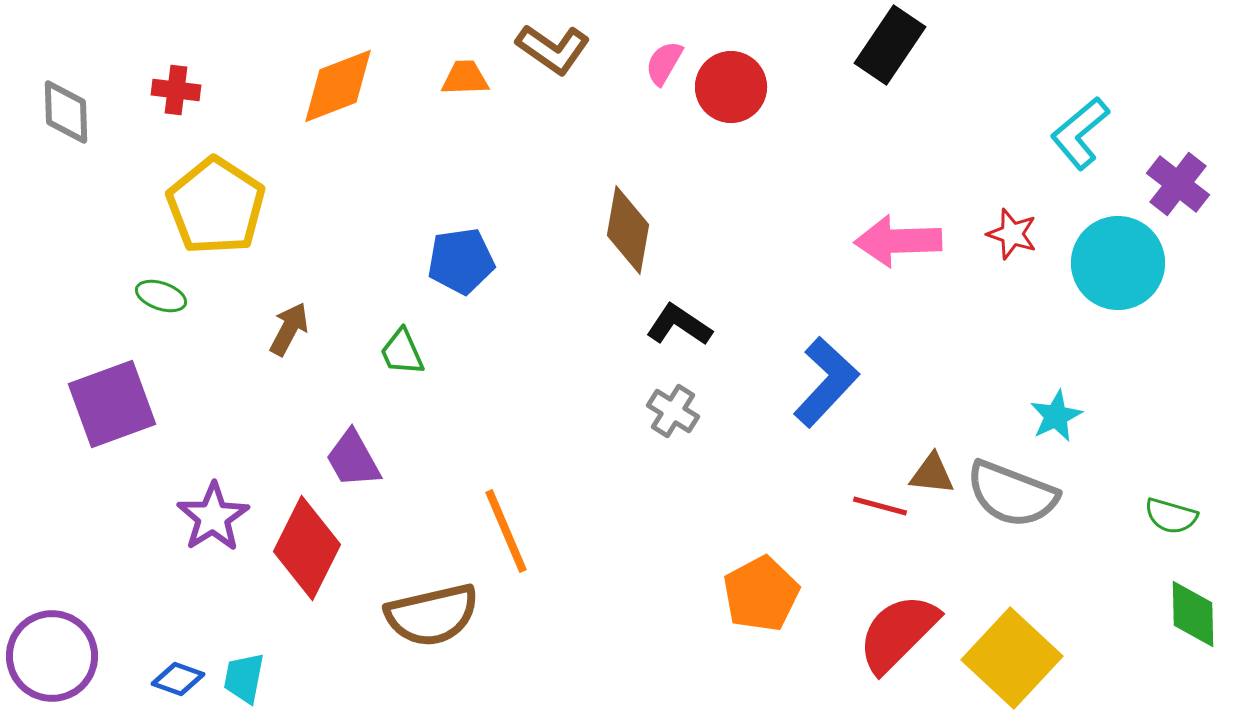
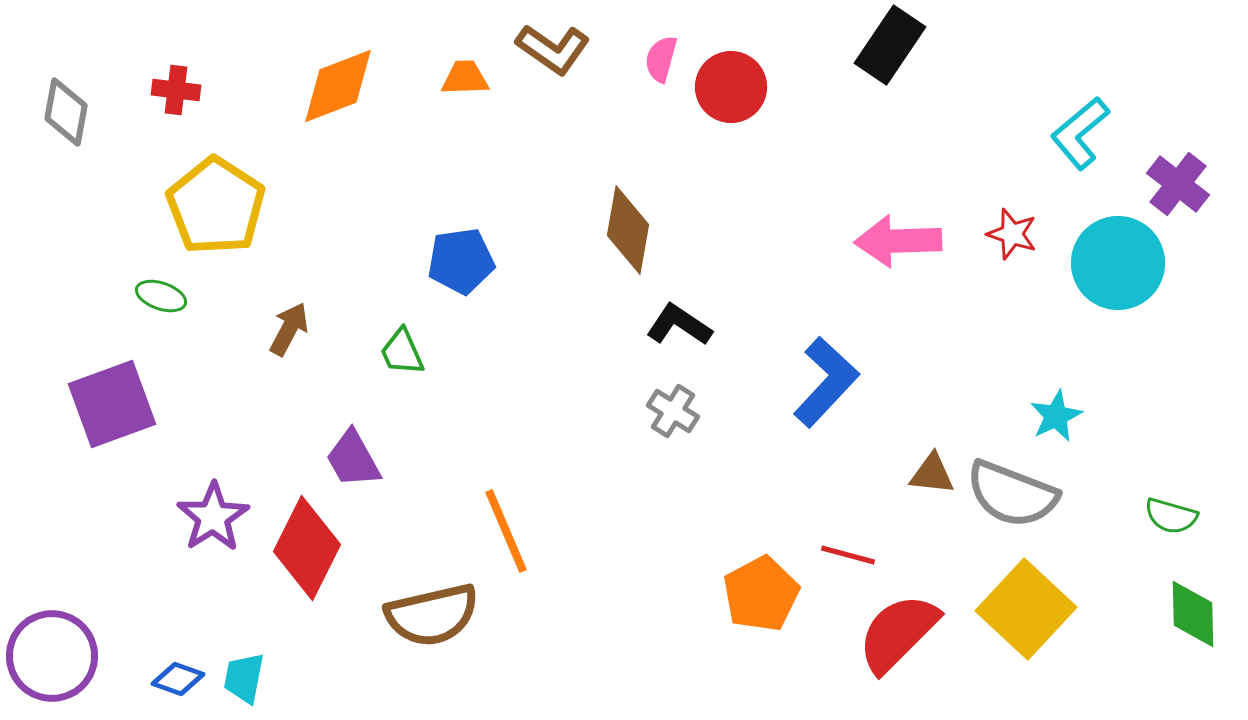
pink semicircle: moved 3 px left, 4 px up; rotated 15 degrees counterclockwise
gray diamond: rotated 12 degrees clockwise
red line: moved 32 px left, 49 px down
yellow square: moved 14 px right, 49 px up
